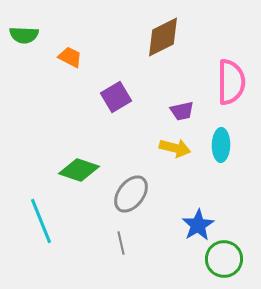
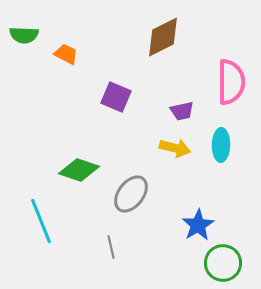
orange trapezoid: moved 4 px left, 3 px up
purple square: rotated 36 degrees counterclockwise
gray line: moved 10 px left, 4 px down
green circle: moved 1 px left, 4 px down
